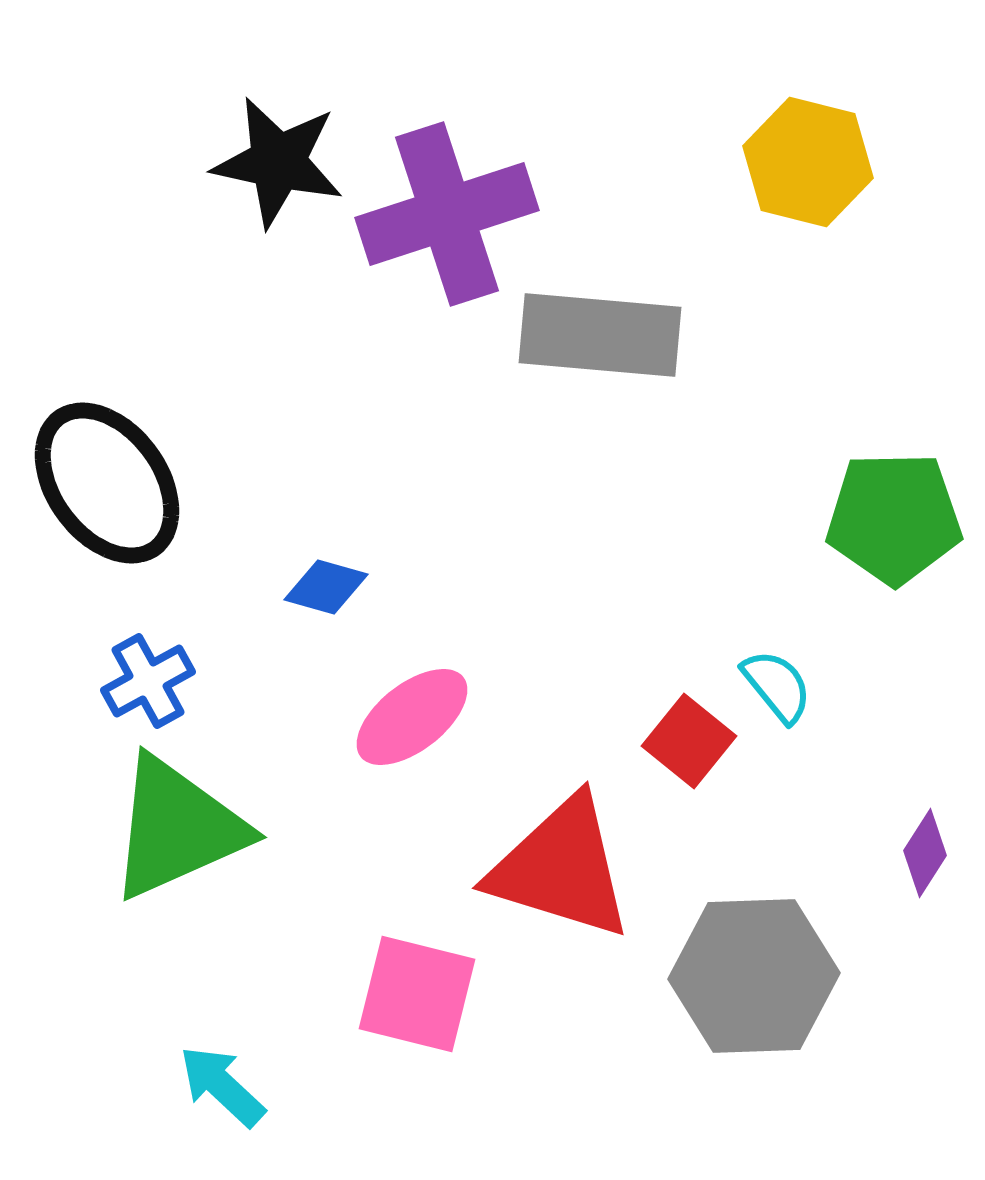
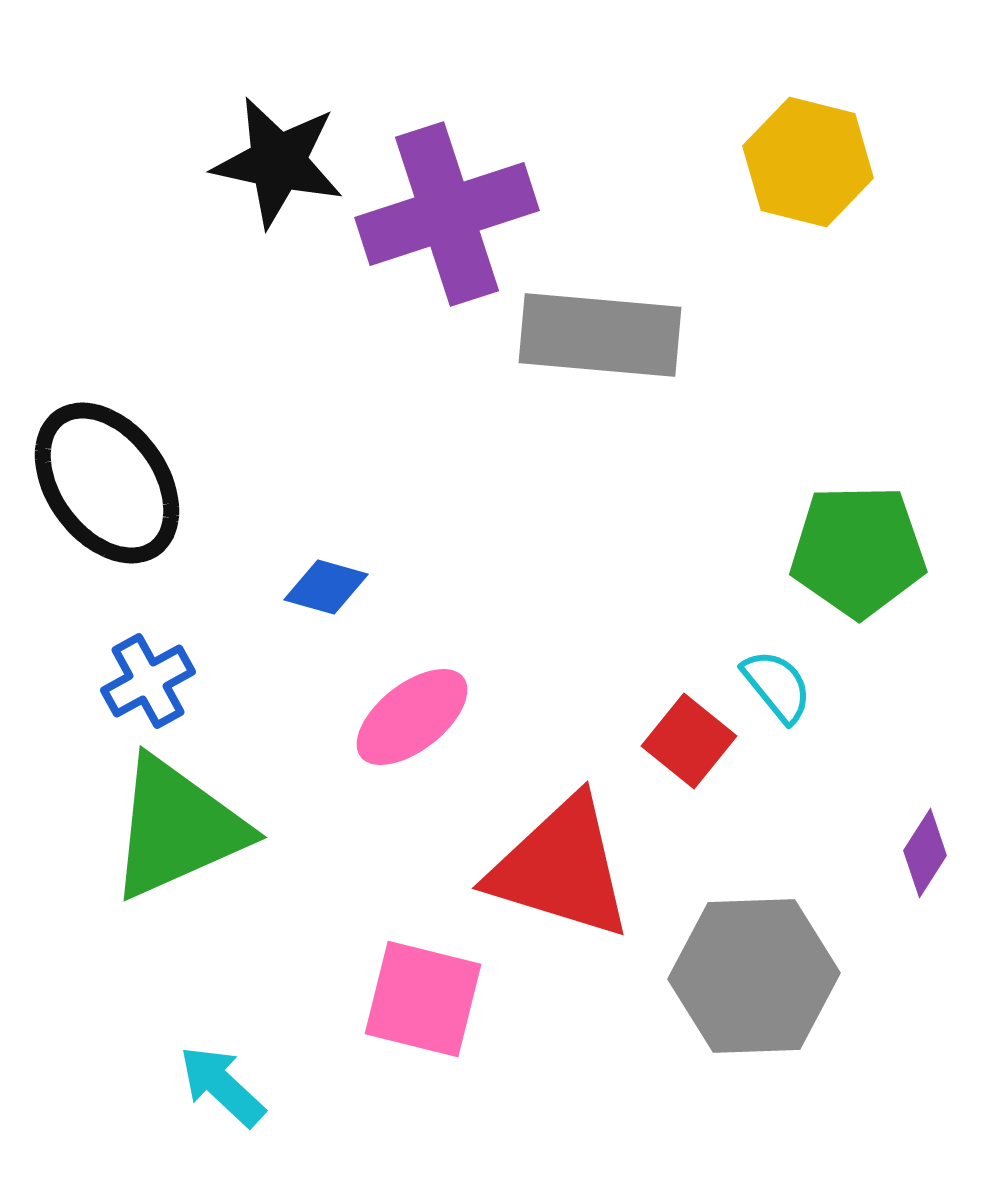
green pentagon: moved 36 px left, 33 px down
pink square: moved 6 px right, 5 px down
